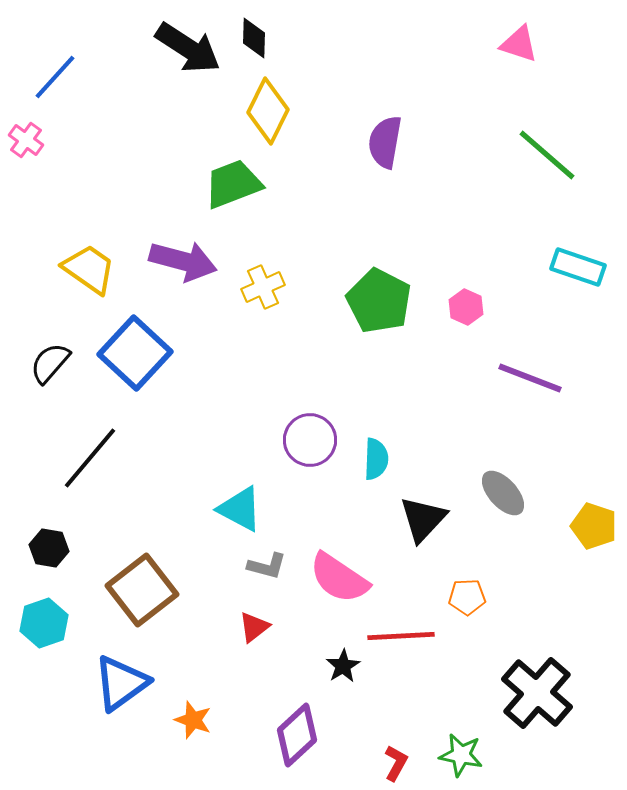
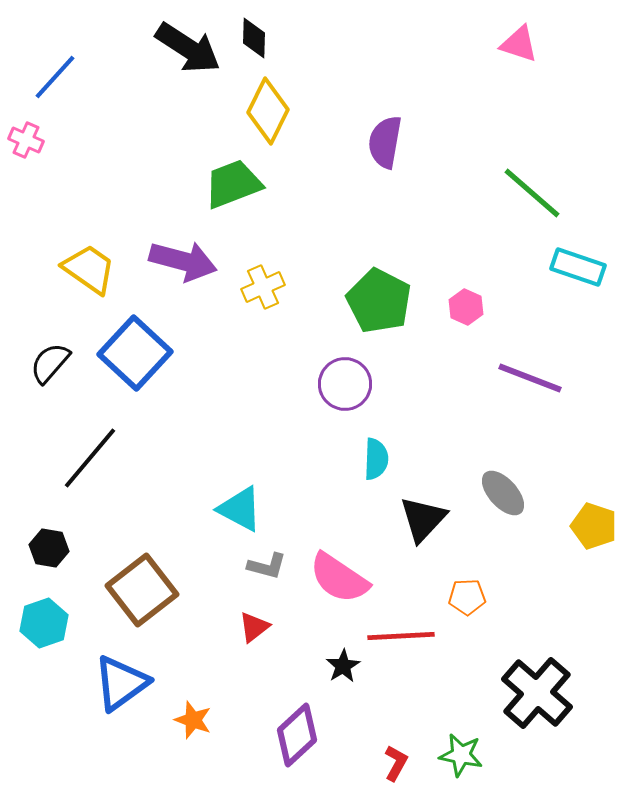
pink cross: rotated 12 degrees counterclockwise
green line: moved 15 px left, 38 px down
purple circle: moved 35 px right, 56 px up
